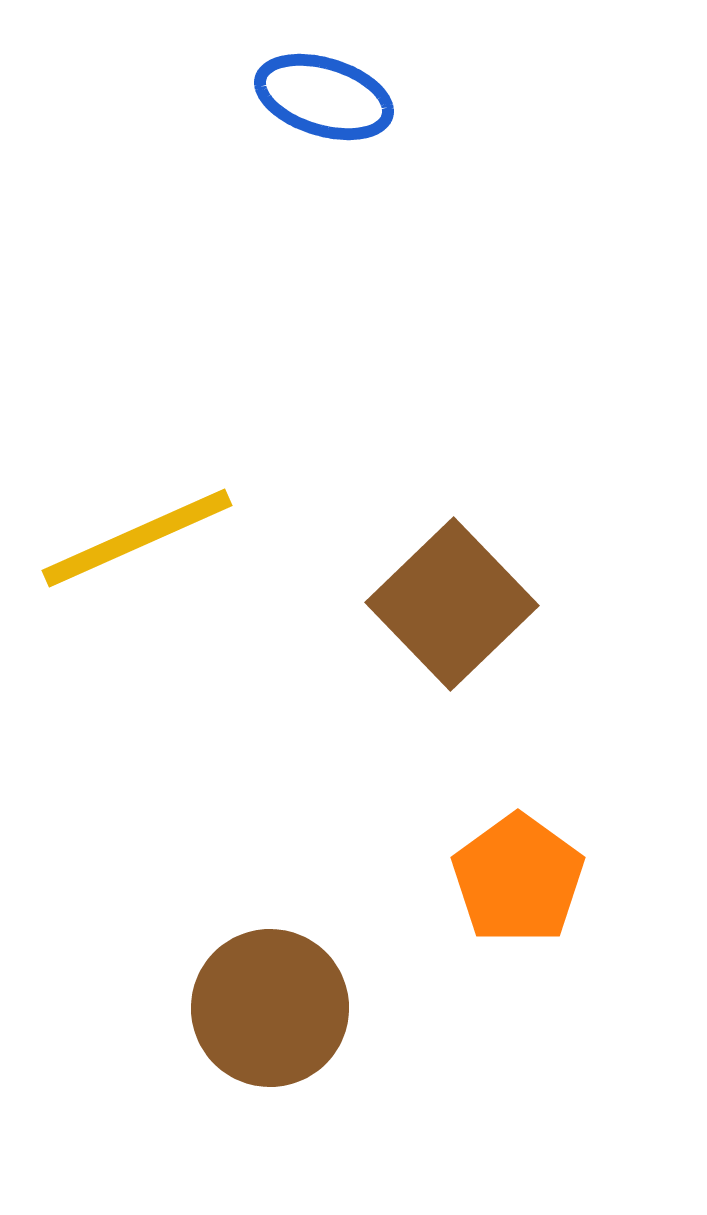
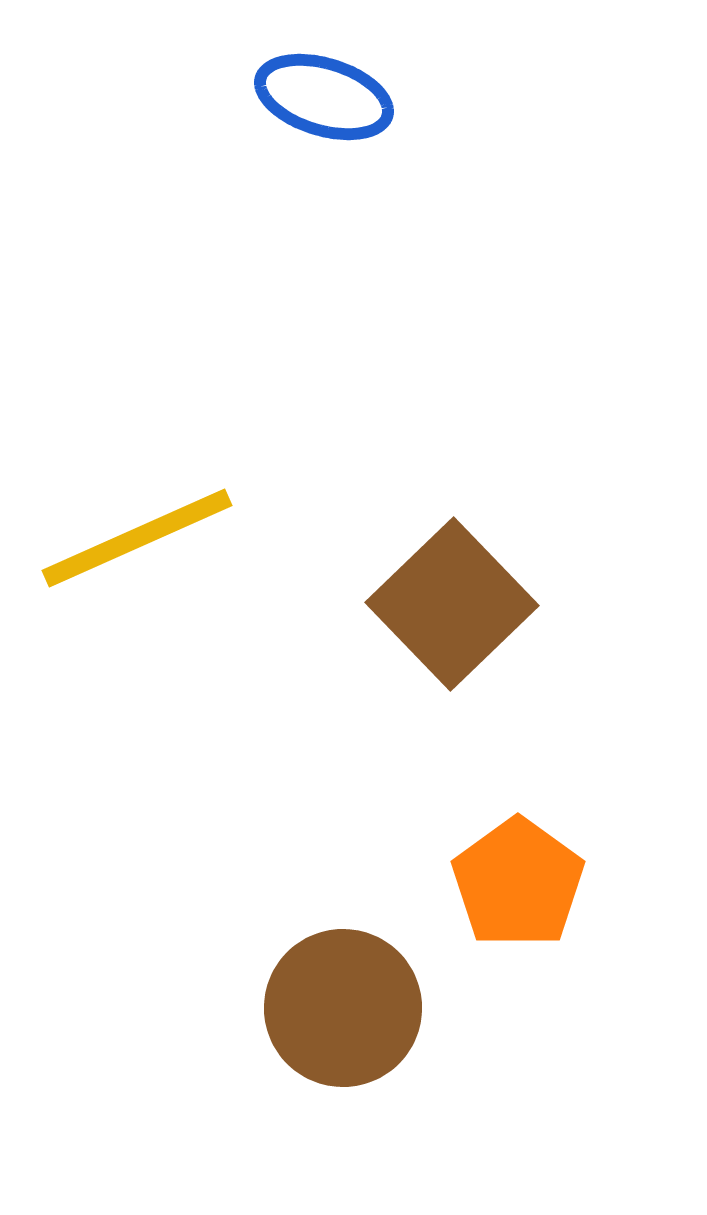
orange pentagon: moved 4 px down
brown circle: moved 73 px right
